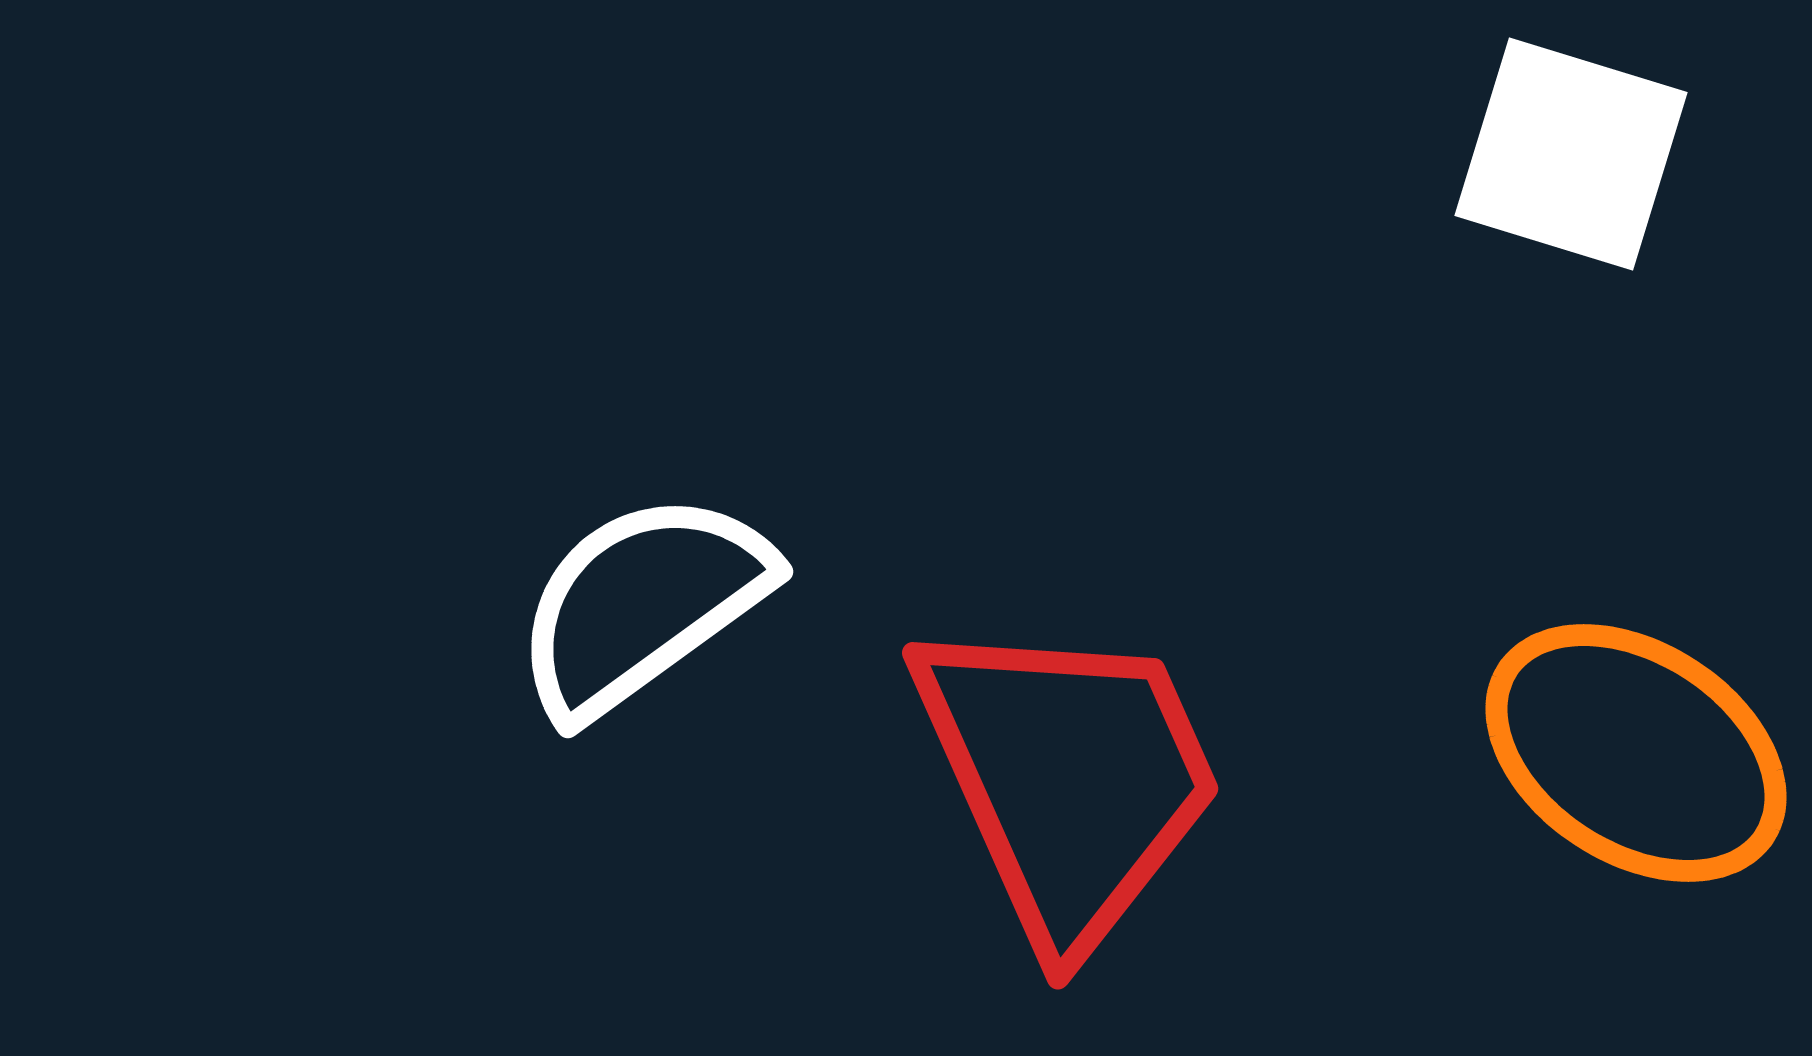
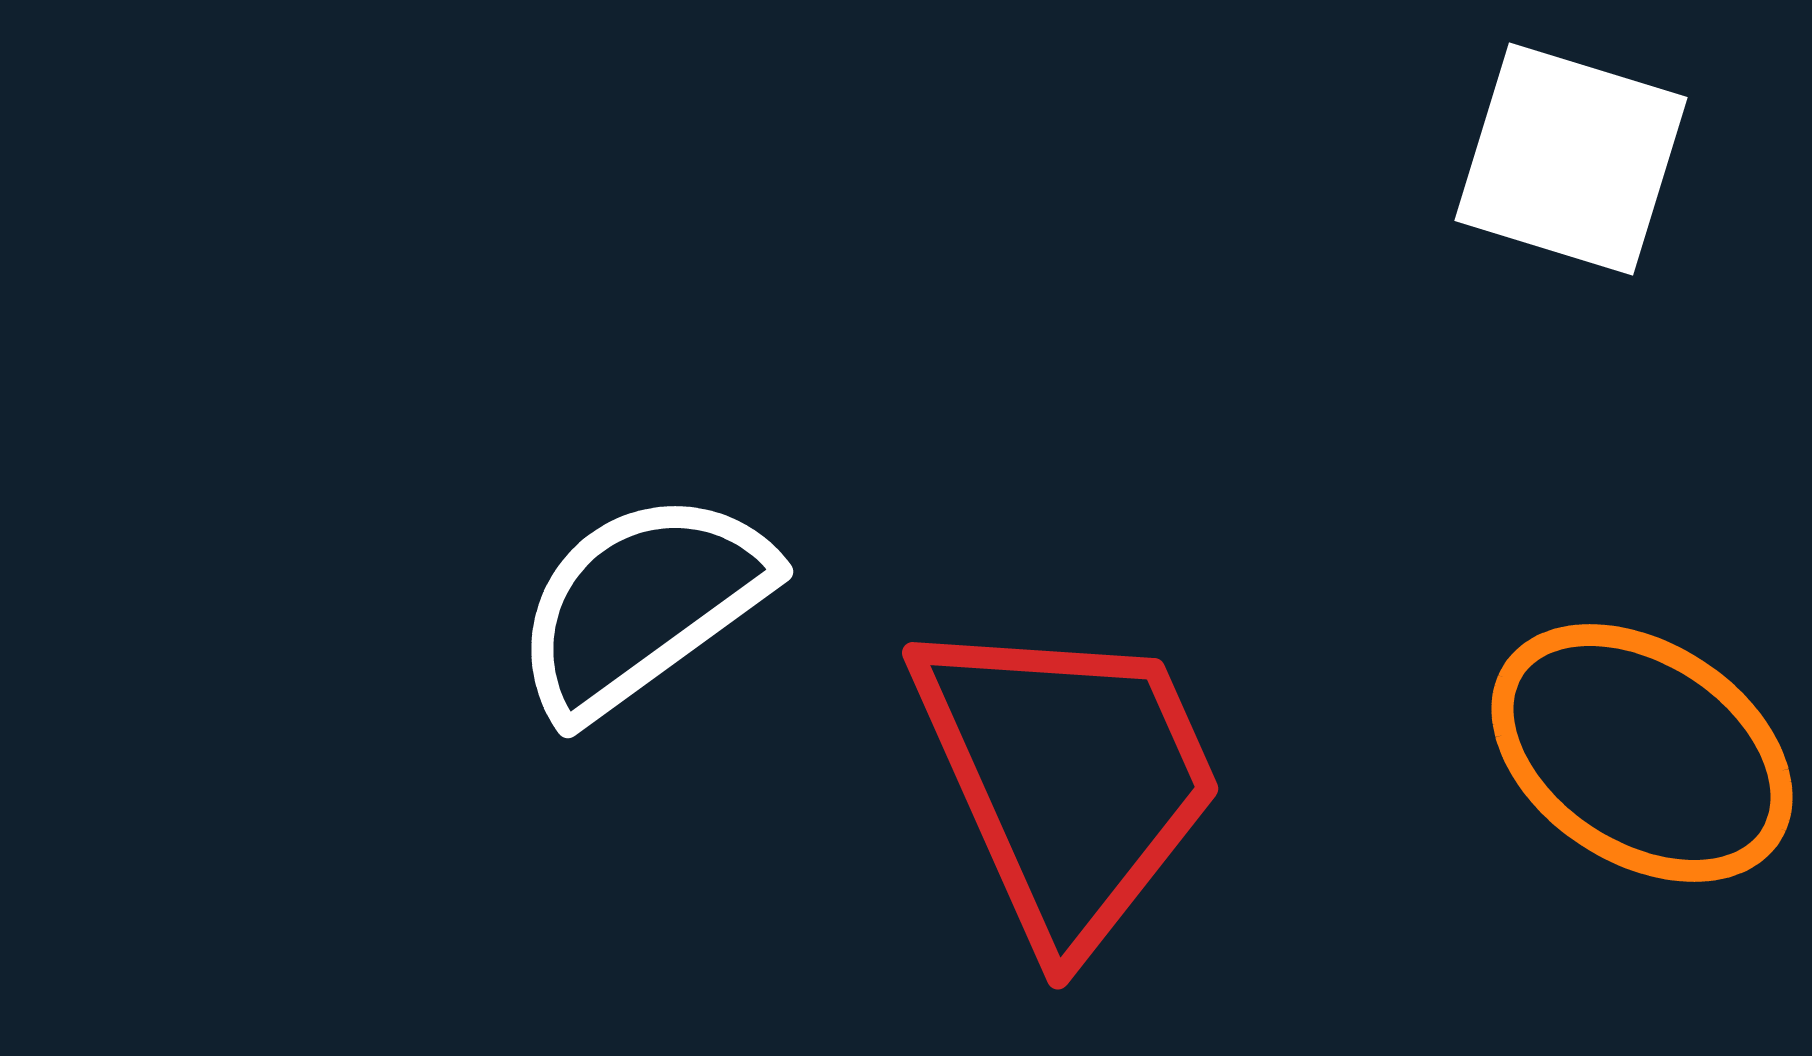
white square: moved 5 px down
orange ellipse: moved 6 px right
